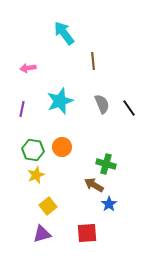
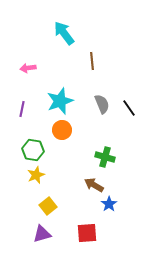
brown line: moved 1 px left
orange circle: moved 17 px up
green cross: moved 1 px left, 7 px up
